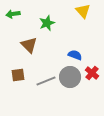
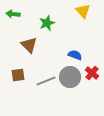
green arrow: rotated 16 degrees clockwise
